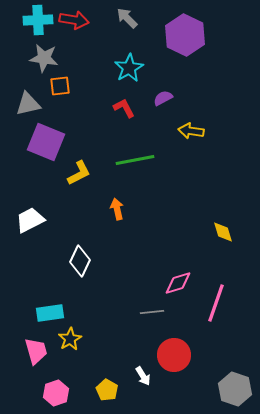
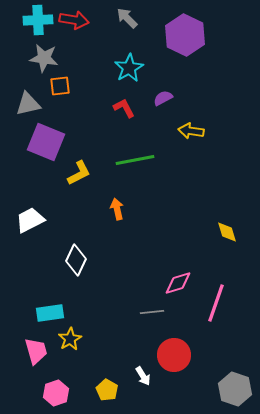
yellow diamond: moved 4 px right
white diamond: moved 4 px left, 1 px up
